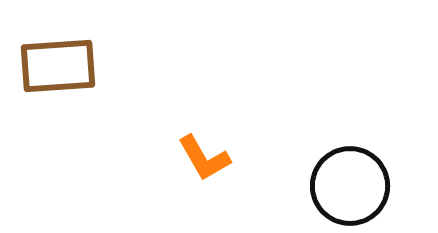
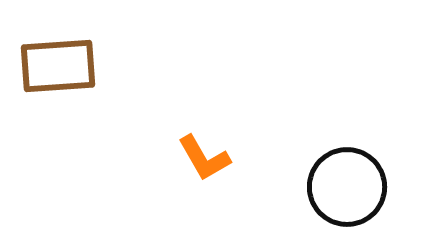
black circle: moved 3 px left, 1 px down
